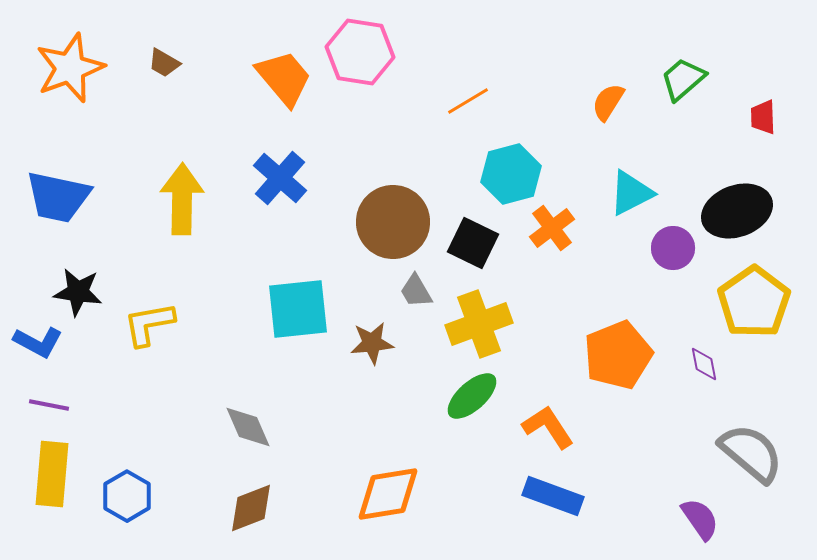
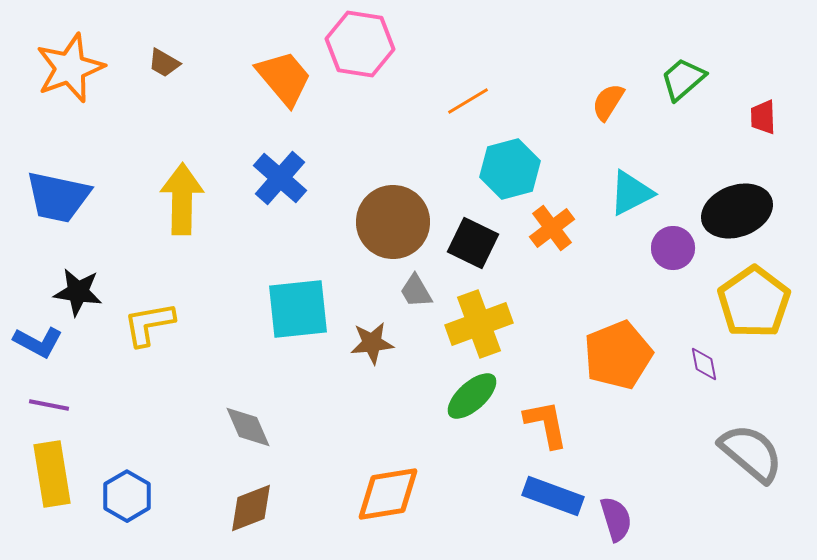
pink hexagon: moved 8 px up
cyan hexagon: moved 1 px left, 5 px up
orange L-shape: moved 2 px left, 3 px up; rotated 22 degrees clockwise
yellow rectangle: rotated 14 degrees counterclockwise
purple semicircle: moved 84 px left; rotated 18 degrees clockwise
